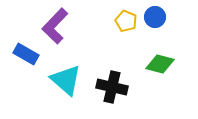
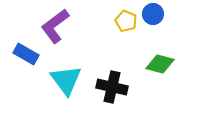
blue circle: moved 2 px left, 3 px up
purple L-shape: rotated 9 degrees clockwise
cyan triangle: rotated 12 degrees clockwise
